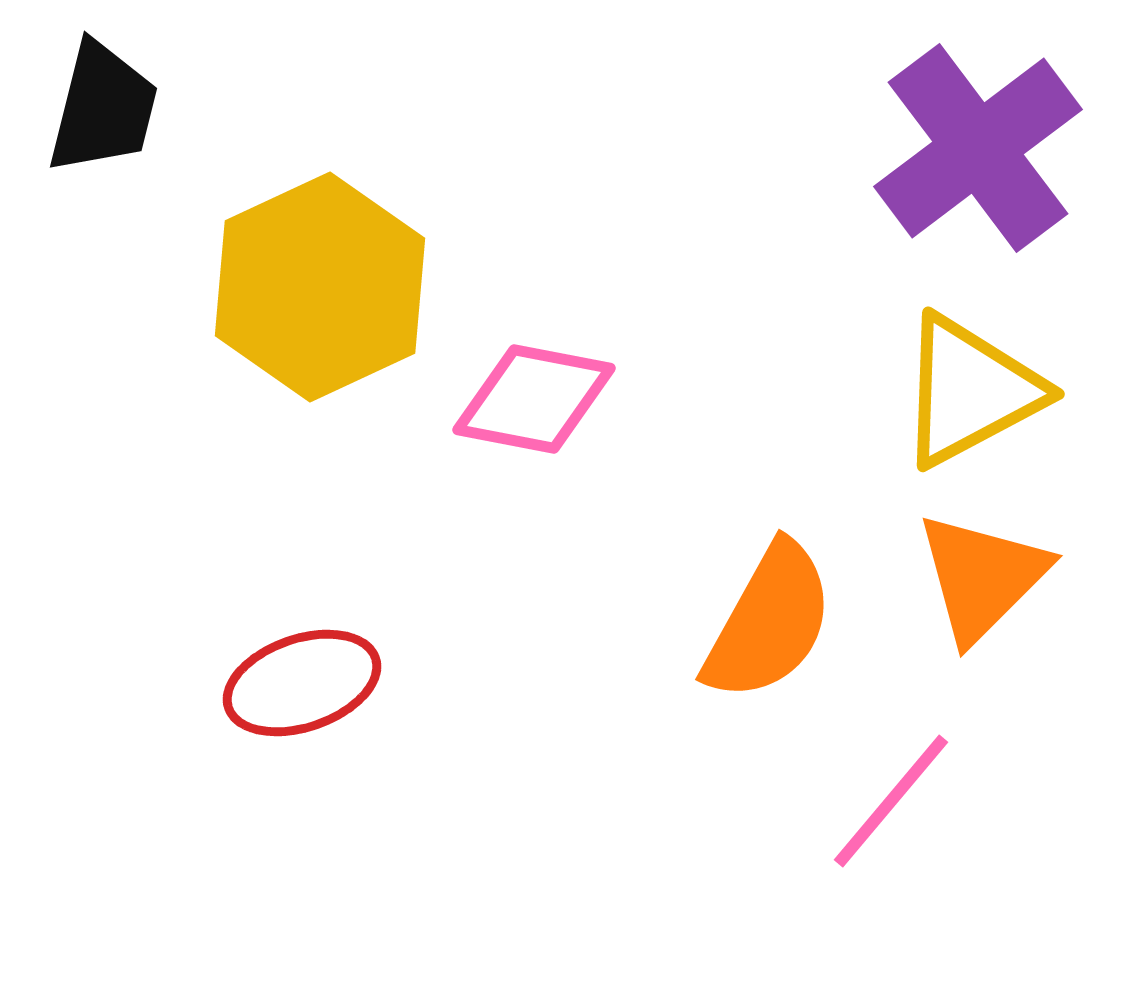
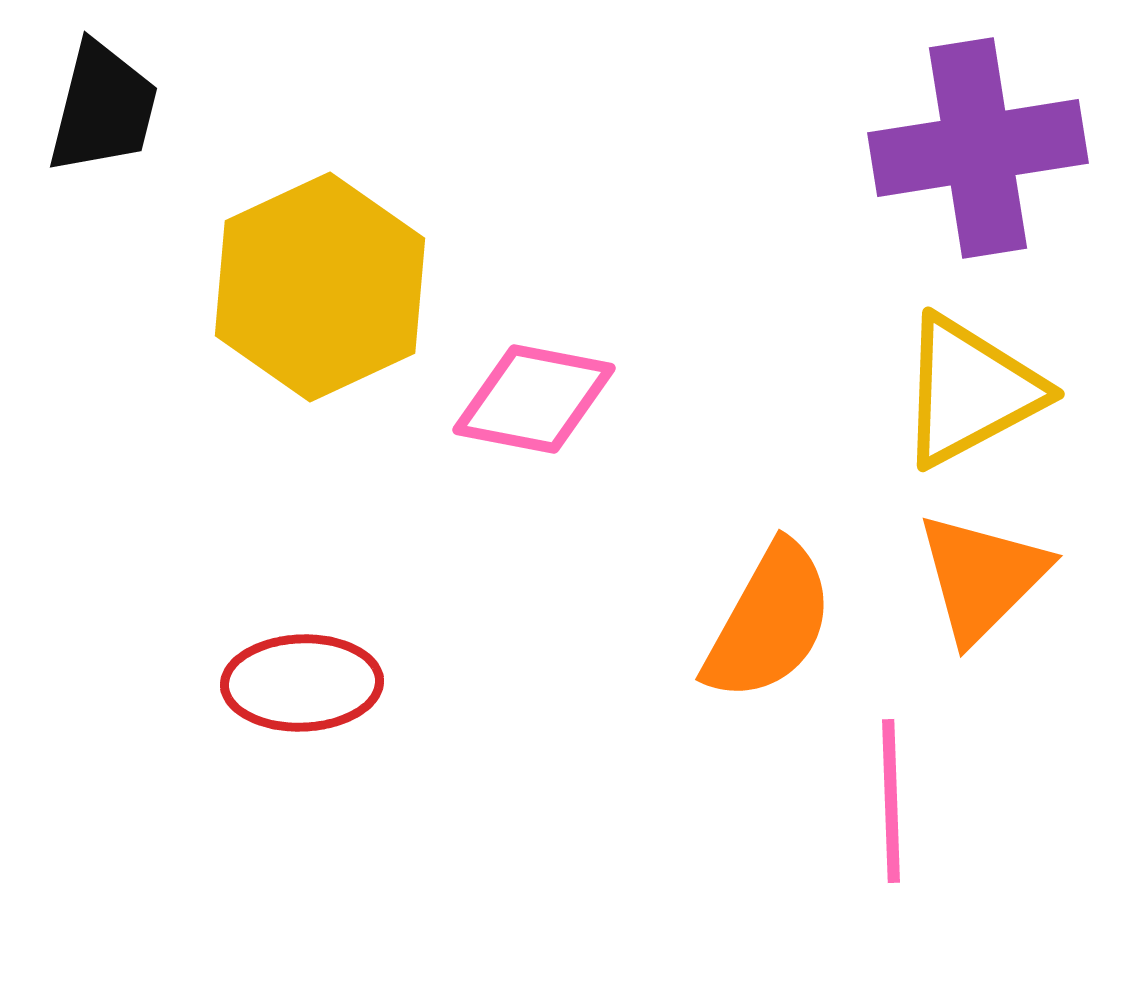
purple cross: rotated 28 degrees clockwise
red ellipse: rotated 17 degrees clockwise
pink line: rotated 42 degrees counterclockwise
